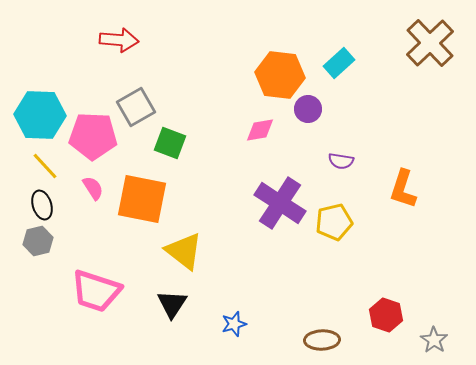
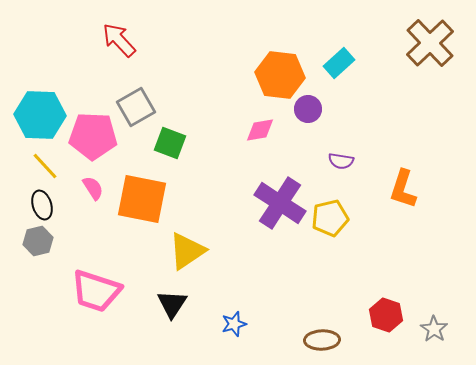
red arrow: rotated 138 degrees counterclockwise
yellow pentagon: moved 4 px left, 4 px up
yellow triangle: moved 3 px right; rotated 48 degrees clockwise
gray star: moved 11 px up
